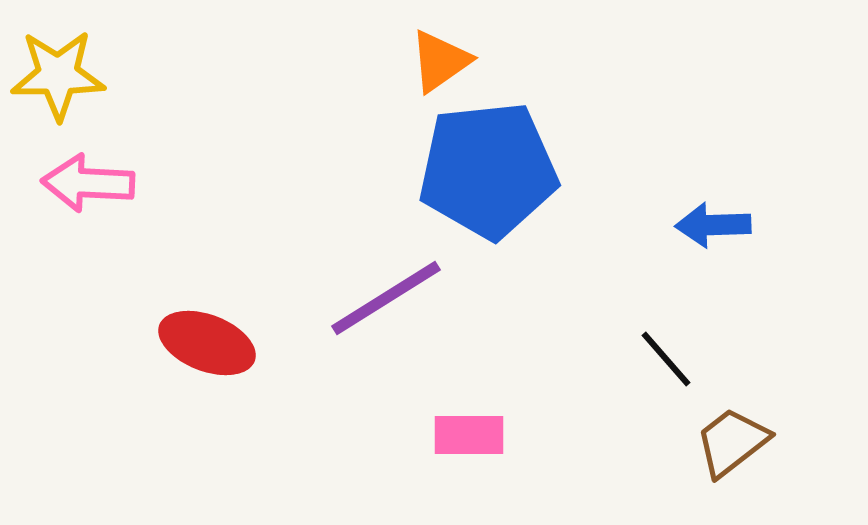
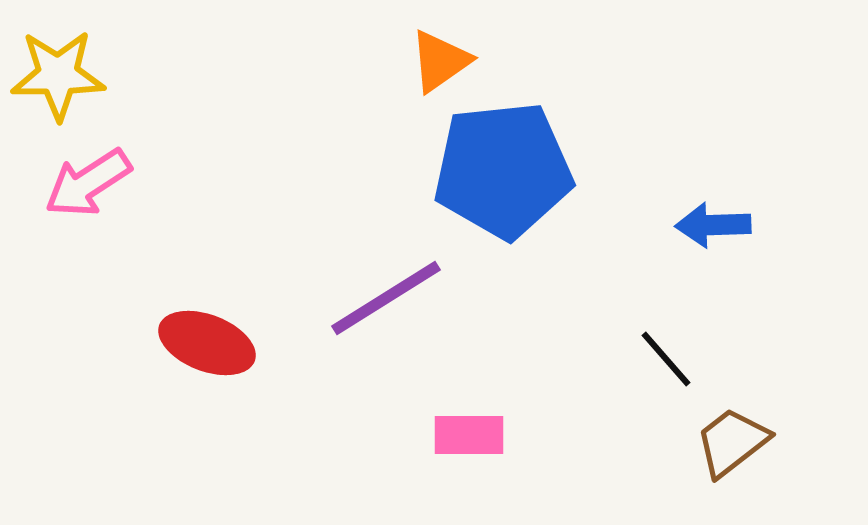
blue pentagon: moved 15 px right
pink arrow: rotated 36 degrees counterclockwise
